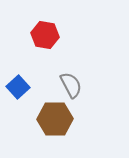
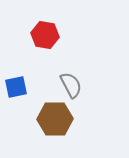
blue square: moved 2 px left; rotated 30 degrees clockwise
